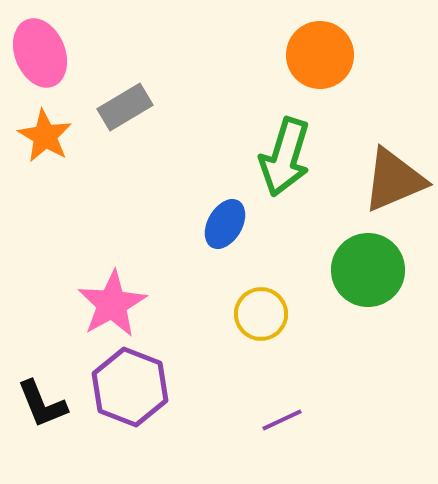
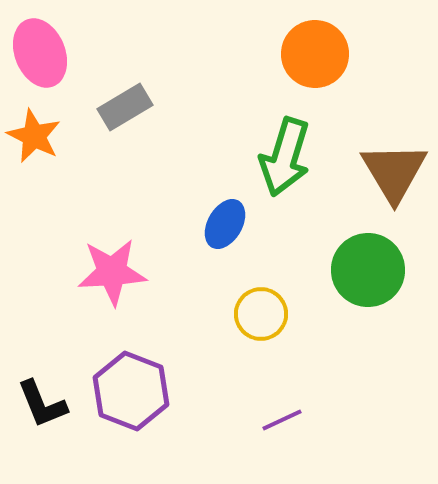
orange circle: moved 5 px left, 1 px up
orange star: moved 11 px left; rotated 4 degrees counterclockwise
brown triangle: moved 8 px up; rotated 38 degrees counterclockwise
pink star: moved 32 px up; rotated 26 degrees clockwise
purple hexagon: moved 1 px right, 4 px down
